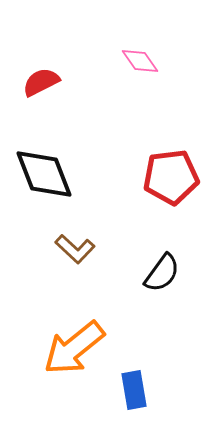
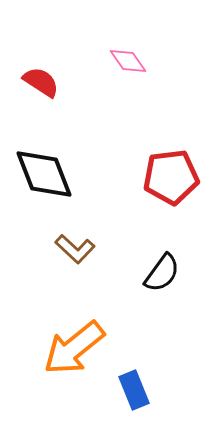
pink diamond: moved 12 px left
red semicircle: rotated 60 degrees clockwise
blue rectangle: rotated 12 degrees counterclockwise
